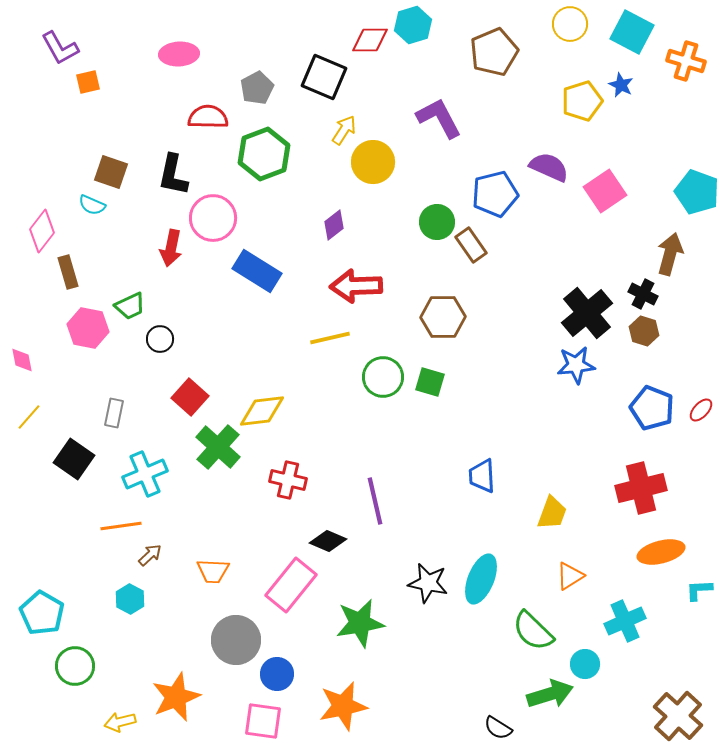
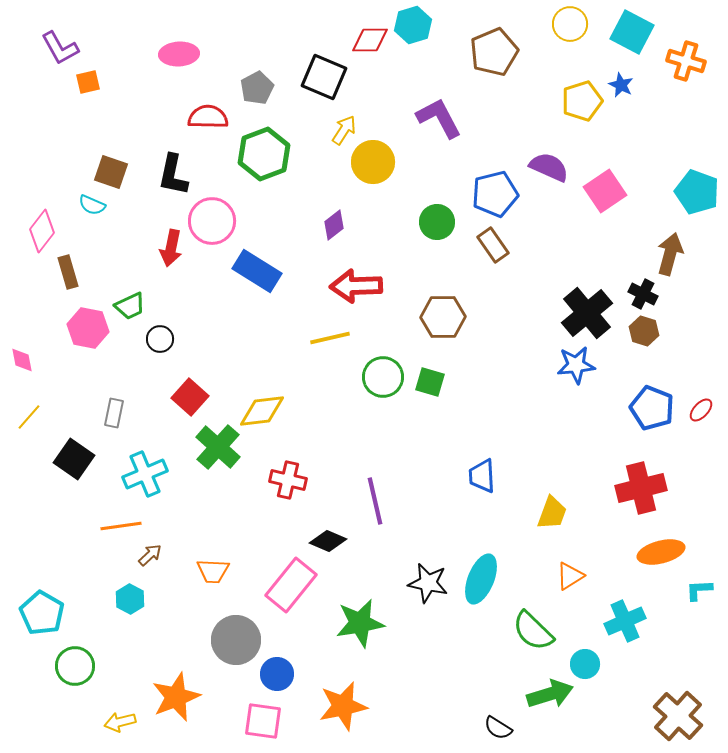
pink circle at (213, 218): moved 1 px left, 3 px down
brown rectangle at (471, 245): moved 22 px right
